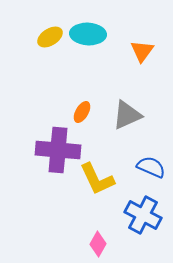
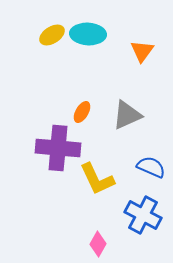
yellow ellipse: moved 2 px right, 2 px up
purple cross: moved 2 px up
